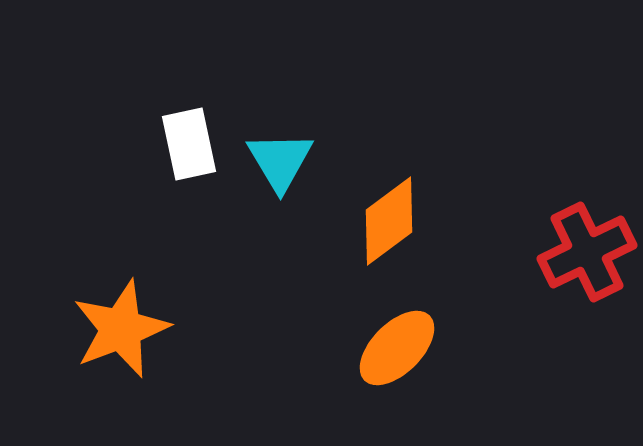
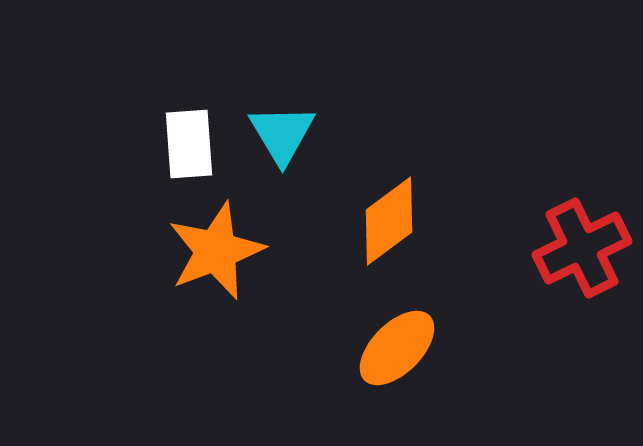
white rectangle: rotated 8 degrees clockwise
cyan triangle: moved 2 px right, 27 px up
red cross: moved 5 px left, 4 px up
orange star: moved 95 px right, 78 px up
